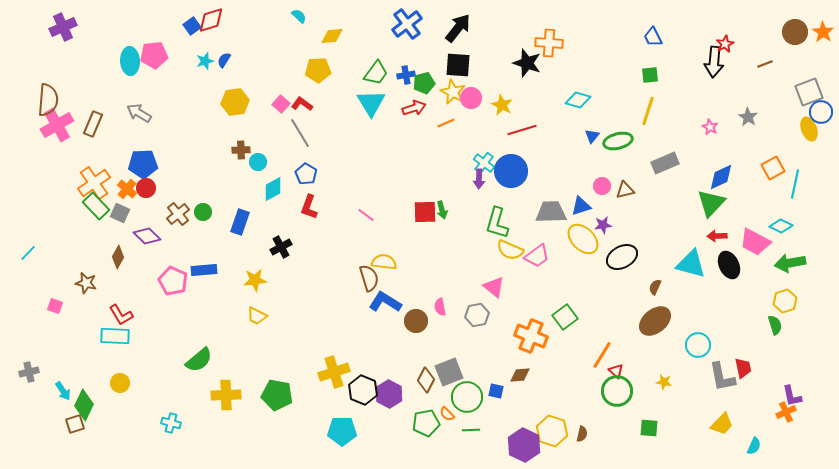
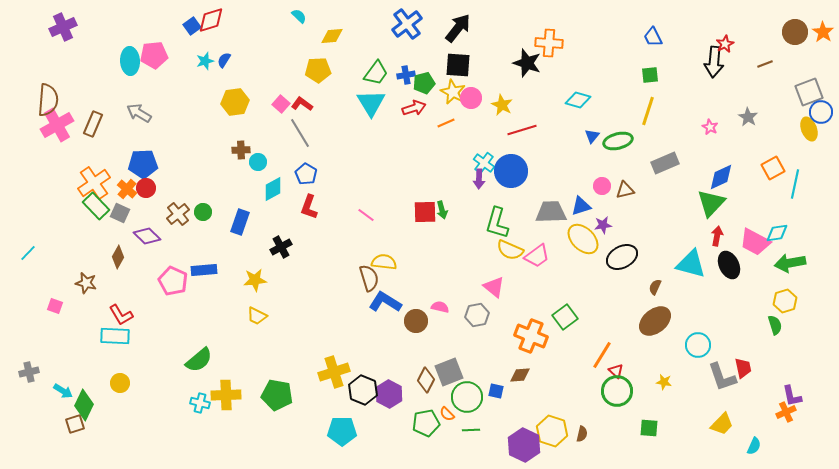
cyan diamond at (781, 226): moved 4 px left, 7 px down; rotated 35 degrees counterclockwise
red arrow at (717, 236): rotated 102 degrees clockwise
pink semicircle at (440, 307): rotated 114 degrees clockwise
gray L-shape at (722, 377): rotated 8 degrees counterclockwise
cyan arrow at (63, 391): rotated 24 degrees counterclockwise
cyan cross at (171, 423): moved 29 px right, 20 px up
